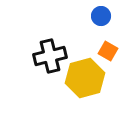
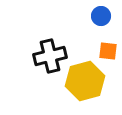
orange square: rotated 24 degrees counterclockwise
yellow hexagon: moved 3 px down
